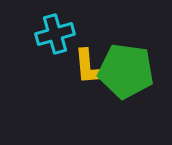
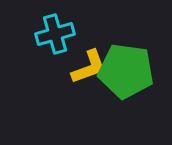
yellow L-shape: rotated 105 degrees counterclockwise
